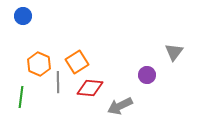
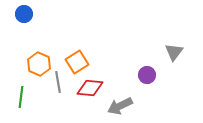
blue circle: moved 1 px right, 2 px up
gray line: rotated 10 degrees counterclockwise
